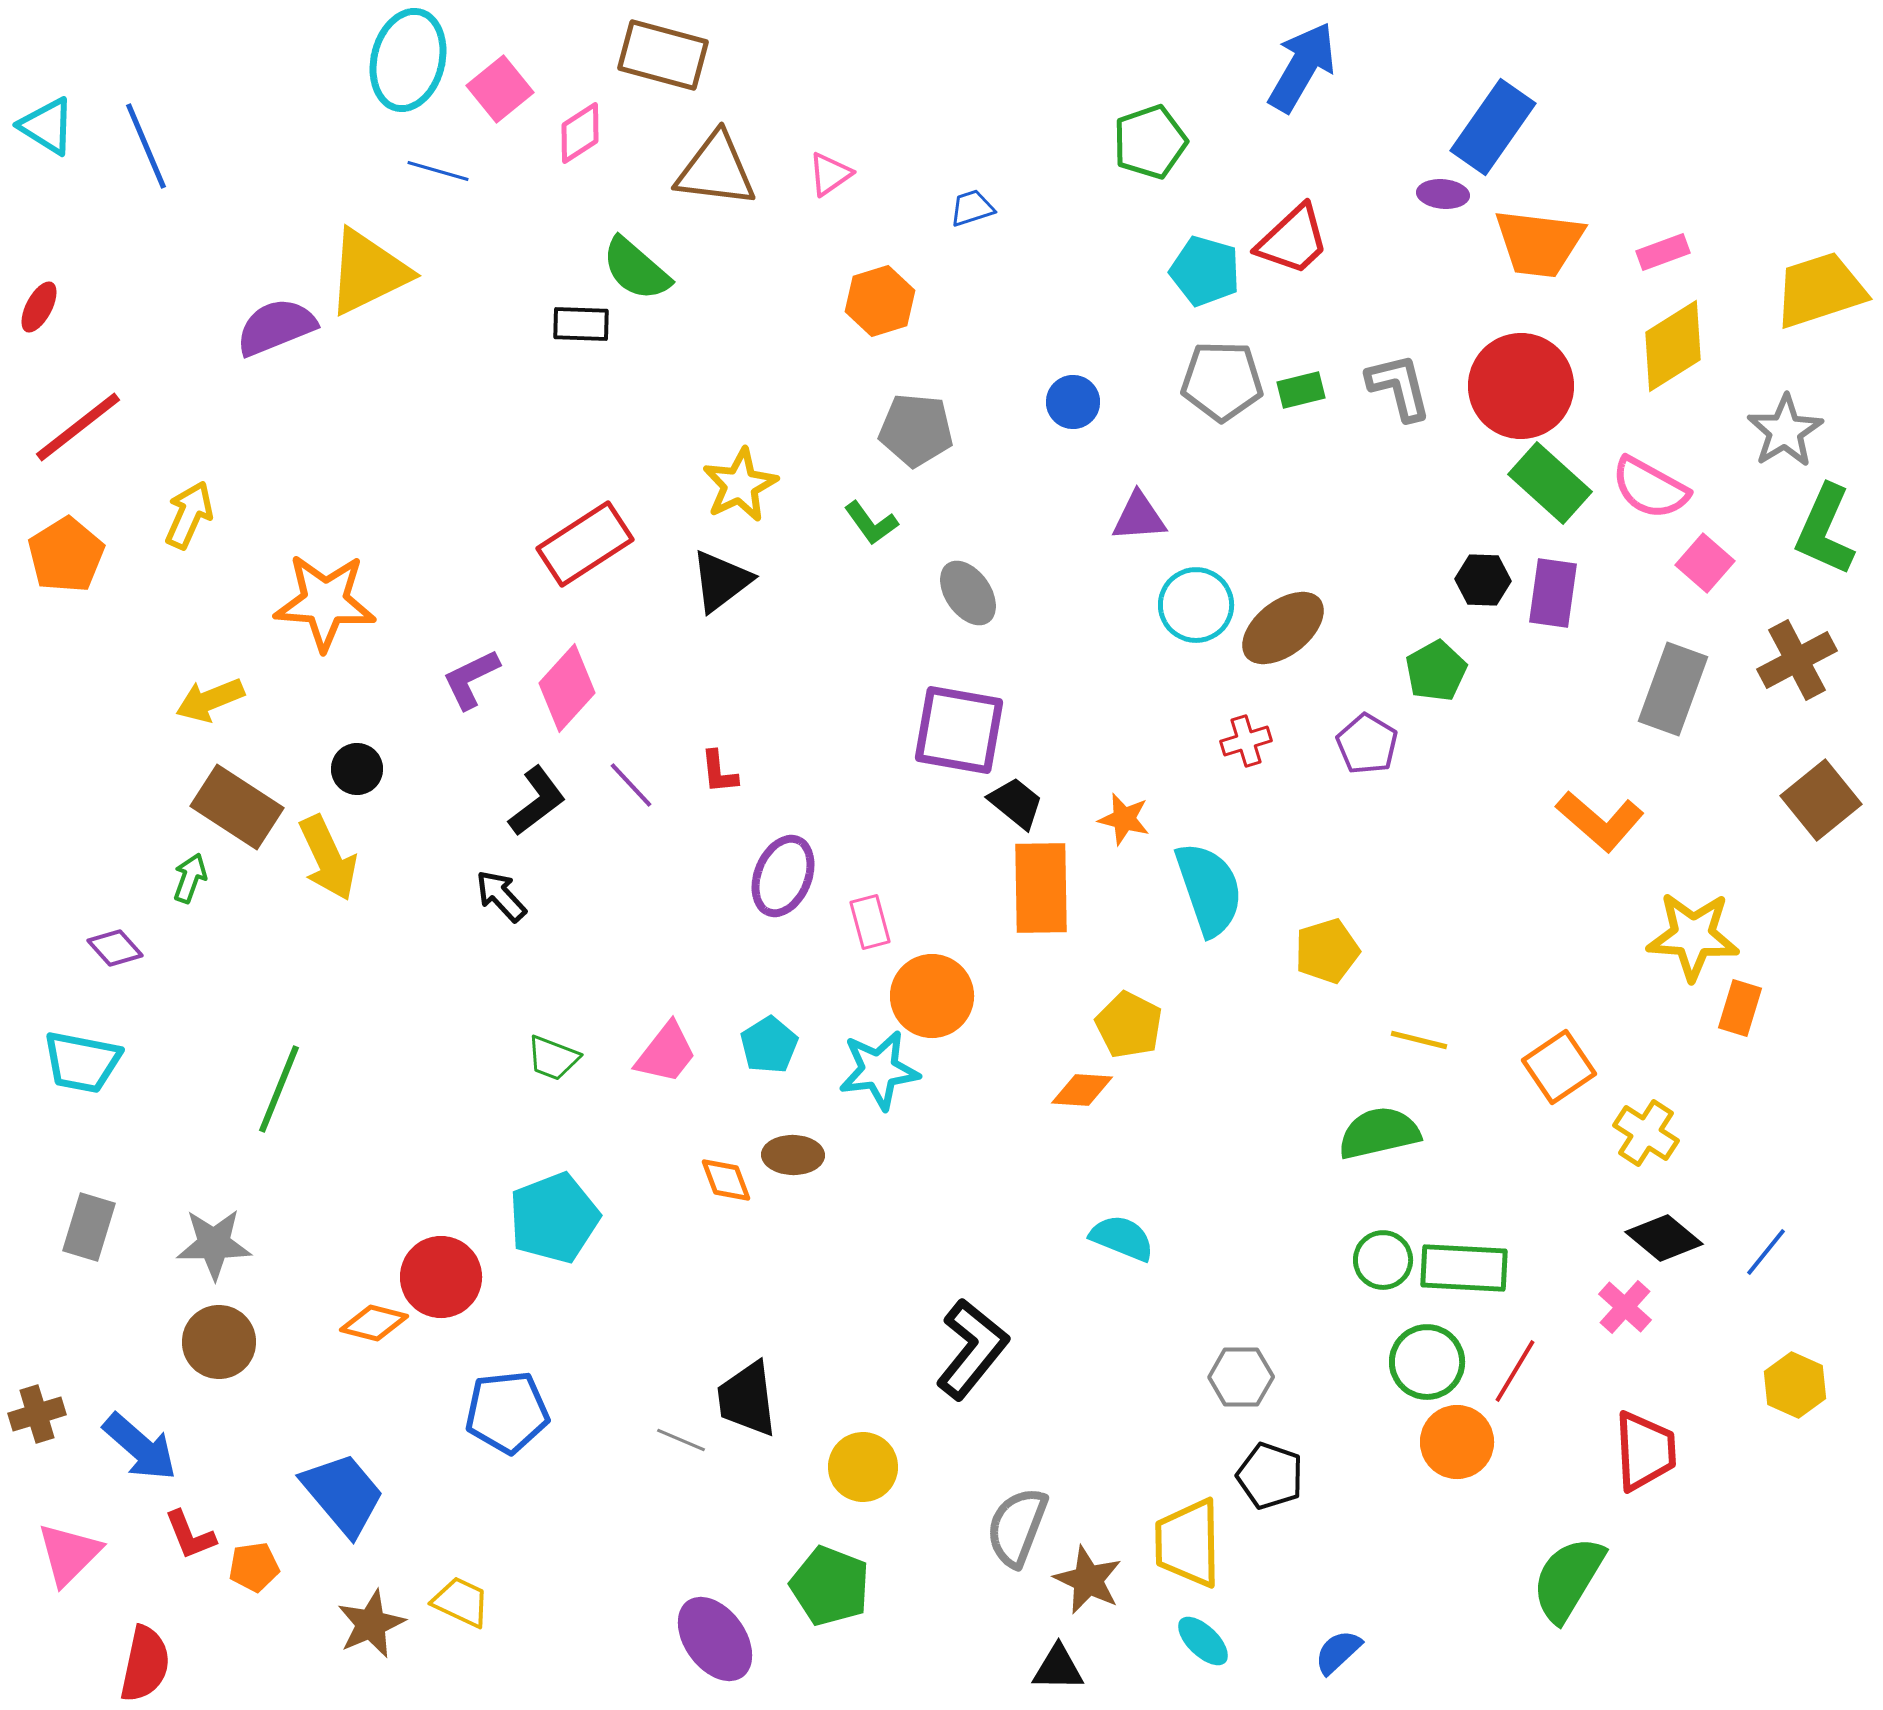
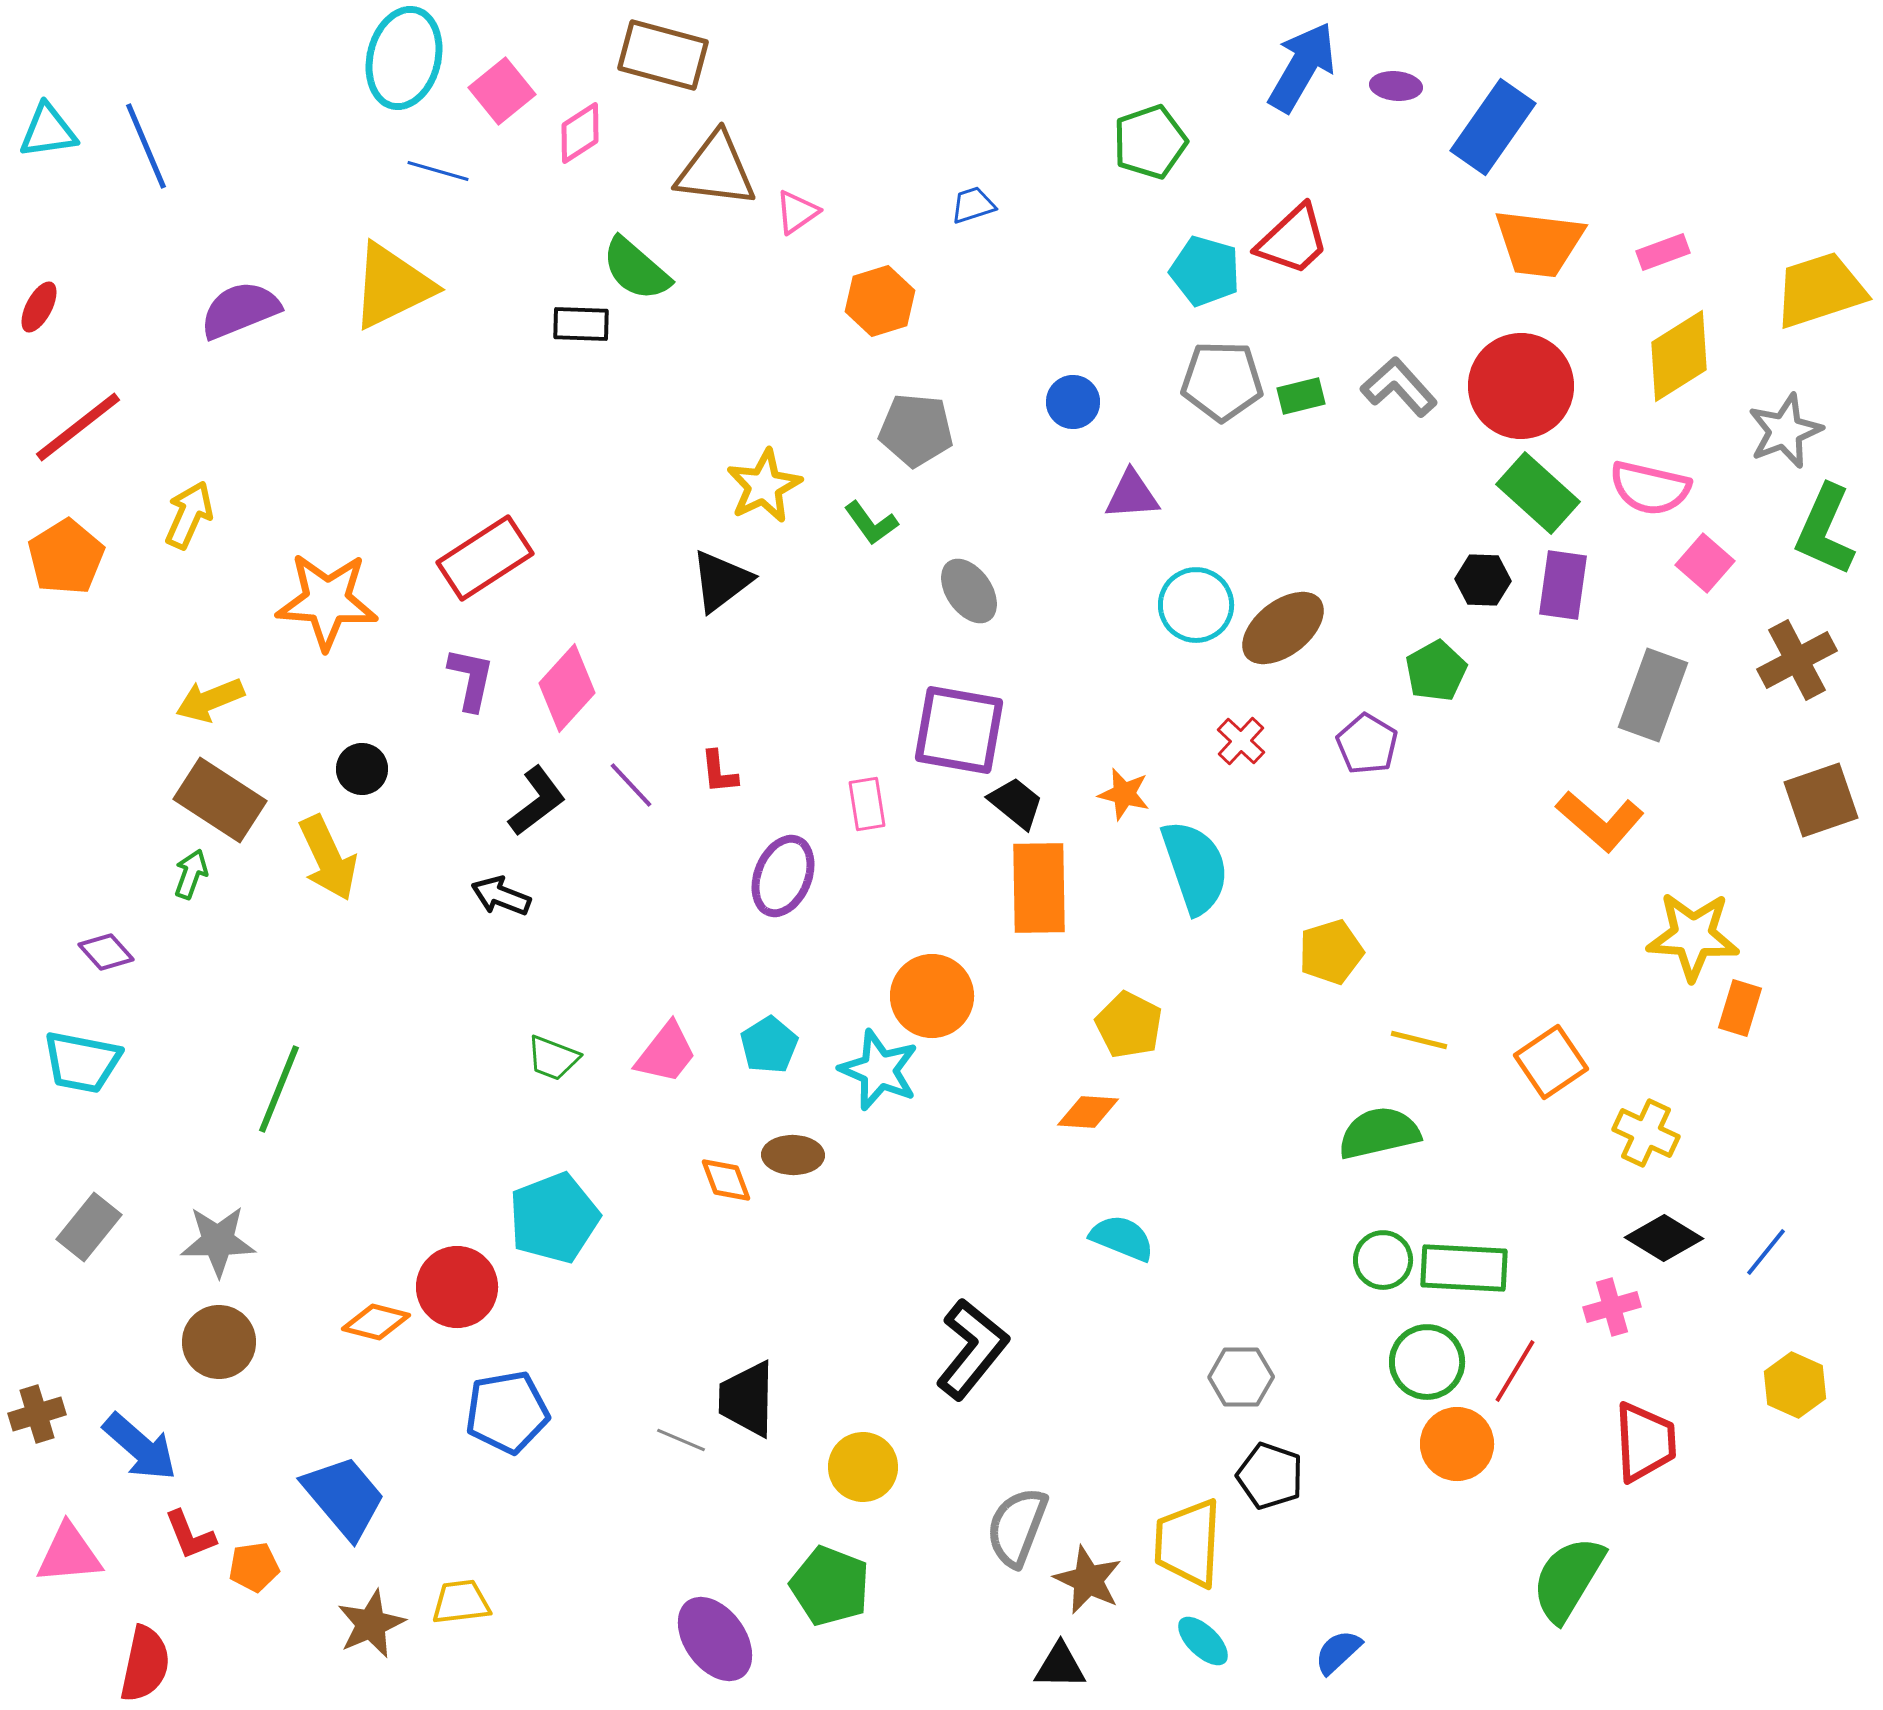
cyan ellipse at (408, 60): moved 4 px left, 2 px up
pink square at (500, 89): moved 2 px right, 2 px down
cyan triangle at (47, 126): moved 1 px right, 5 px down; rotated 40 degrees counterclockwise
pink triangle at (830, 174): moved 33 px left, 38 px down
purple ellipse at (1443, 194): moved 47 px left, 108 px up
blue trapezoid at (972, 208): moved 1 px right, 3 px up
yellow triangle at (368, 272): moved 24 px right, 14 px down
purple semicircle at (276, 327): moved 36 px left, 17 px up
yellow diamond at (1673, 346): moved 6 px right, 10 px down
gray L-shape at (1399, 387): rotated 28 degrees counterclockwise
green rectangle at (1301, 390): moved 6 px down
gray star at (1785, 431): rotated 10 degrees clockwise
green rectangle at (1550, 483): moved 12 px left, 10 px down
yellow star at (740, 485): moved 24 px right, 1 px down
pink semicircle at (1650, 488): rotated 16 degrees counterclockwise
purple triangle at (1139, 517): moved 7 px left, 22 px up
red rectangle at (585, 544): moved 100 px left, 14 px down
orange pentagon at (66, 555): moved 2 px down
gray ellipse at (968, 593): moved 1 px right, 2 px up
purple rectangle at (1553, 593): moved 10 px right, 8 px up
orange star at (325, 602): moved 2 px right, 1 px up
purple L-shape at (471, 679): rotated 128 degrees clockwise
gray rectangle at (1673, 689): moved 20 px left, 6 px down
red cross at (1246, 741): moved 5 px left; rotated 30 degrees counterclockwise
black circle at (357, 769): moved 5 px right
brown square at (1821, 800): rotated 20 degrees clockwise
brown rectangle at (237, 807): moved 17 px left, 7 px up
orange star at (1124, 819): moved 25 px up
green arrow at (190, 878): moved 1 px right, 4 px up
orange rectangle at (1041, 888): moved 2 px left
cyan semicircle at (1209, 889): moved 14 px left, 22 px up
black arrow at (501, 896): rotated 26 degrees counterclockwise
pink rectangle at (870, 922): moved 3 px left, 118 px up; rotated 6 degrees clockwise
purple diamond at (115, 948): moved 9 px left, 4 px down
yellow pentagon at (1327, 951): moved 4 px right, 1 px down
orange square at (1559, 1067): moved 8 px left, 5 px up
cyan star at (879, 1070): rotated 30 degrees clockwise
orange diamond at (1082, 1090): moved 6 px right, 22 px down
yellow cross at (1646, 1133): rotated 8 degrees counterclockwise
gray rectangle at (89, 1227): rotated 22 degrees clockwise
black diamond at (1664, 1238): rotated 8 degrees counterclockwise
gray star at (214, 1244): moved 4 px right, 3 px up
red circle at (441, 1277): moved 16 px right, 10 px down
pink cross at (1625, 1307): moved 13 px left; rotated 32 degrees clockwise
orange diamond at (374, 1323): moved 2 px right, 1 px up
black trapezoid at (747, 1399): rotated 8 degrees clockwise
blue pentagon at (507, 1412): rotated 4 degrees counterclockwise
orange circle at (1457, 1442): moved 2 px down
red trapezoid at (1645, 1451): moved 9 px up
blue trapezoid at (343, 1494): moved 1 px right, 3 px down
yellow trapezoid at (1188, 1543): rotated 4 degrees clockwise
pink triangle at (69, 1554): rotated 40 degrees clockwise
yellow trapezoid at (461, 1602): rotated 32 degrees counterclockwise
black triangle at (1058, 1668): moved 2 px right, 2 px up
